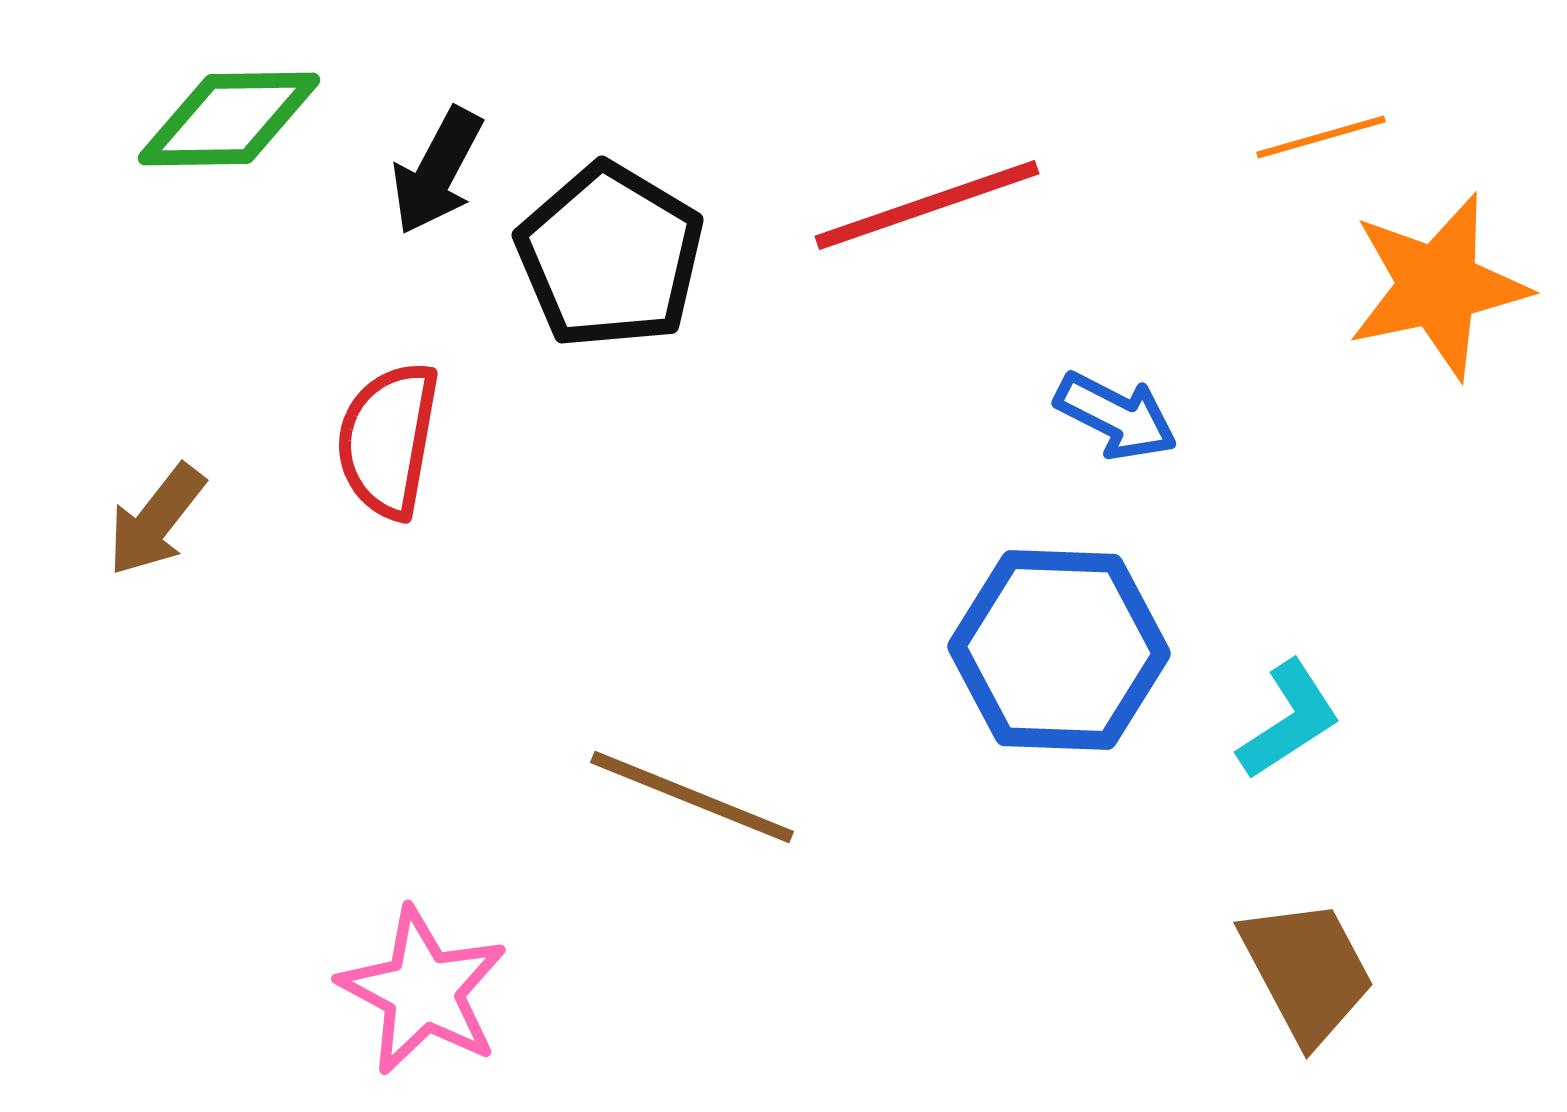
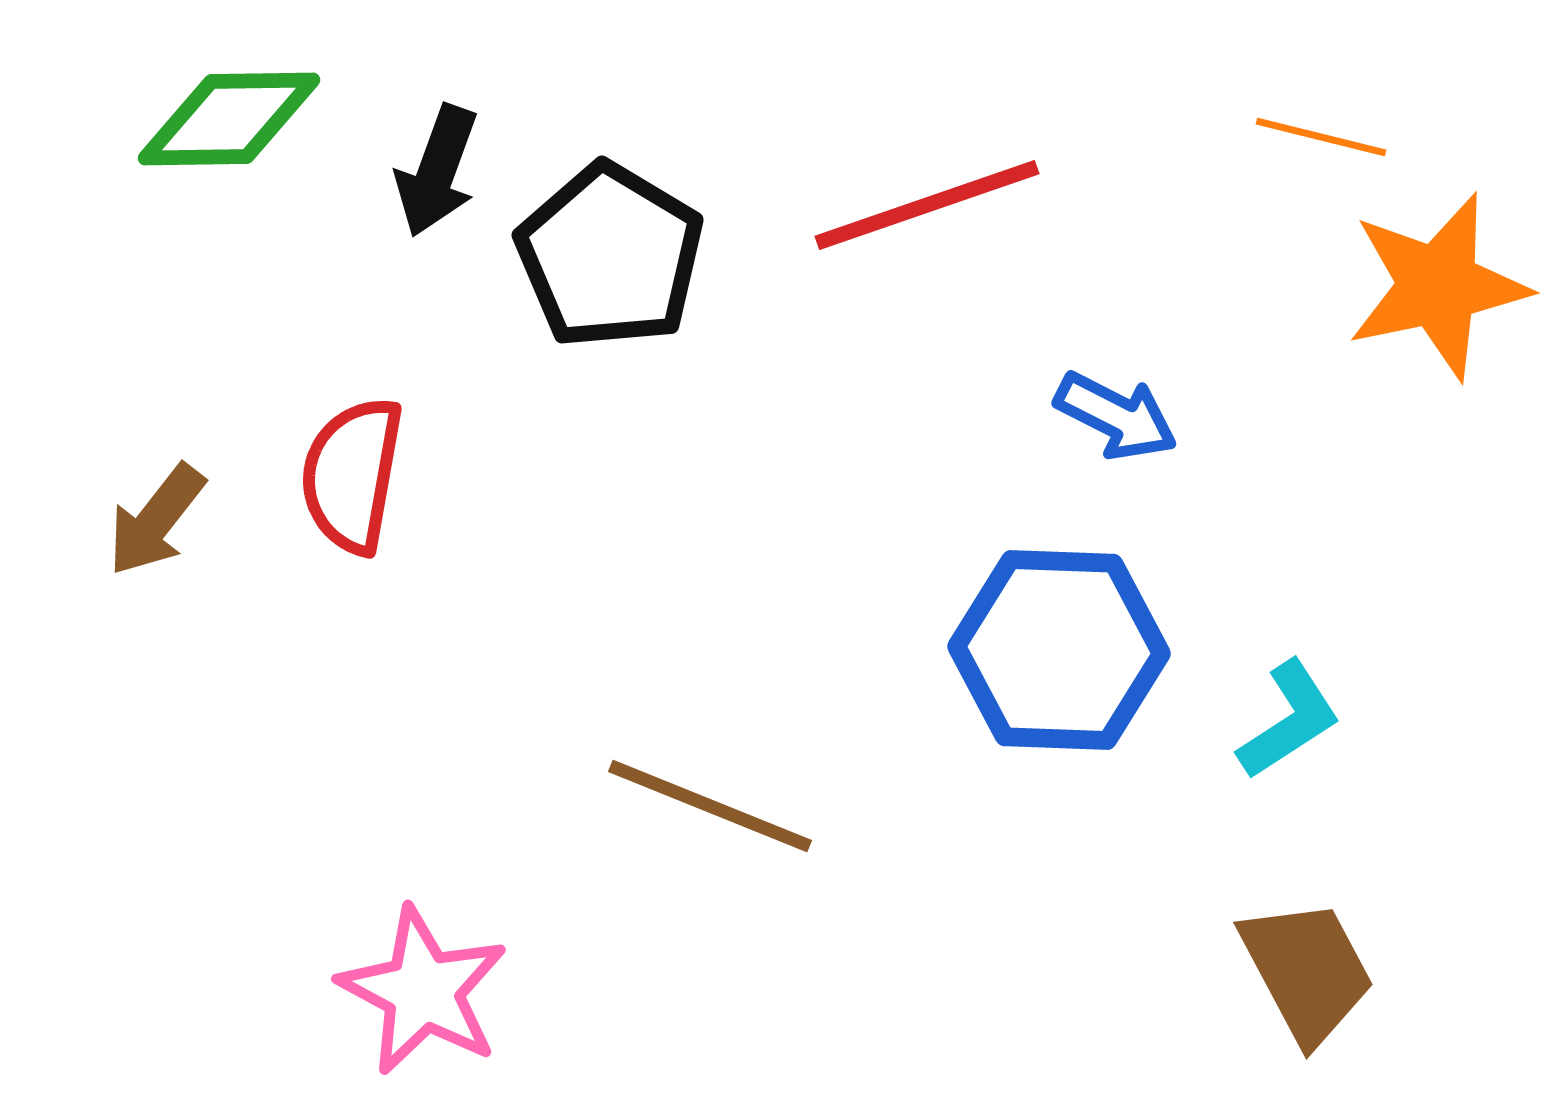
orange line: rotated 30 degrees clockwise
black arrow: rotated 8 degrees counterclockwise
red semicircle: moved 36 px left, 35 px down
brown line: moved 18 px right, 9 px down
